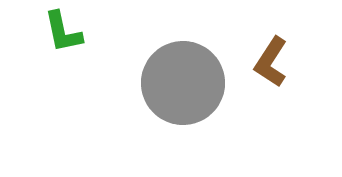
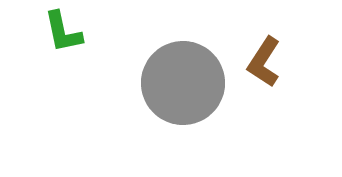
brown L-shape: moved 7 px left
